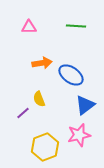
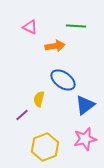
pink triangle: moved 1 px right; rotated 28 degrees clockwise
orange arrow: moved 13 px right, 17 px up
blue ellipse: moved 8 px left, 5 px down
yellow semicircle: rotated 35 degrees clockwise
purple line: moved 1 px left, 2 px down
pink star: moved 6 px right, 4 px down
